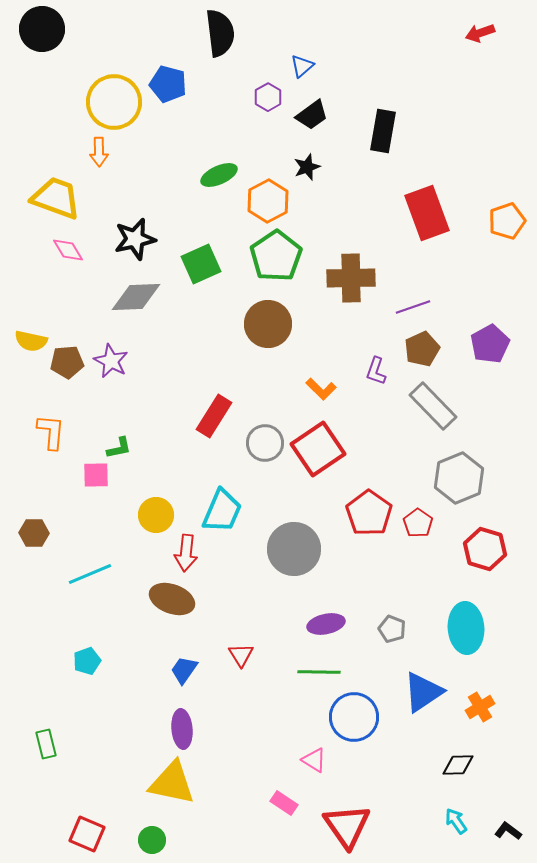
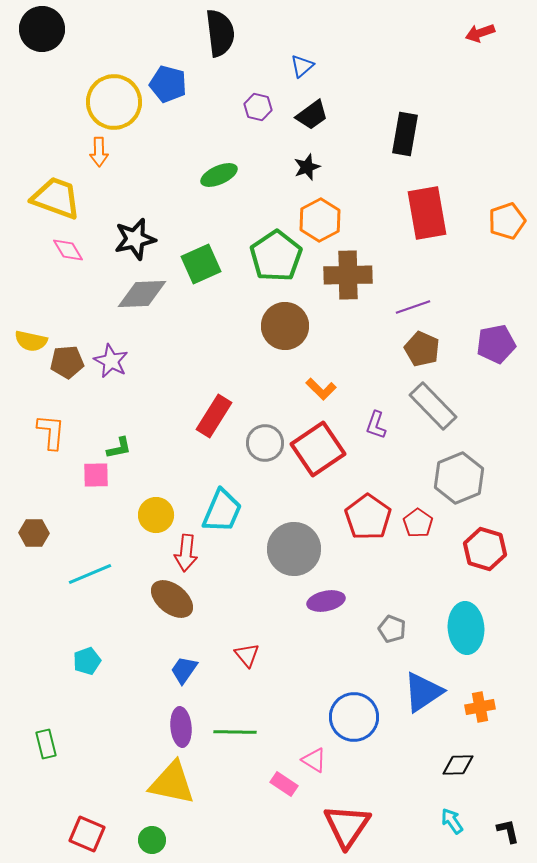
purple hexagon at (268, 97): moved 10 px left, 10 px down; rotated 16 degrees counterclockwise
black rectangle at (383, 131): moved 22 px right, 3 px down
orange hexagon at (268, 201): moved 52 px right, 19 px down
red rectangle at (427, 213): rotated 10 degrees clockwise
brown cross at (351, 278): moved 3 px left, 3 px up
gray diamond at (136, 297): moved 6 px right, 3 px up
brown circle at (268, 324): moved 17 px right, 2 px down
purple pentagon at (490, 344): moved 6 px right; rotated 18 degrees clockwise
brown pentagon at (422, 349): rotated 24 degrees counterclockwise
purple L-shape at (376, 371): moved 54 px down
red pentagon at (369, 513): moved 1 px left, 4 px down
brown ellipse at (172, 599): rotated 18 degrees clockwise
purple ellipse at (326, 624): moved 23 px up
red triangle at (241, 655): moved 6 px right; rotated 8 degrees counterclockwise
green line at (319, 672): moved 84 px left, 60 px down
orange cross at (480, 707): rotated 20 degrees clockwise
purple ellipse at (182, 729): moved 1 px left, 2 px up
pink rectangle at (284, 803): moved 19 px up
cyan arrow at (456, 821): moved 4 px left
red triangle at (347, 826): rotated 9 degrees clockwise
black L-shape at (508, 831): rotated 40 degrees clockwise
